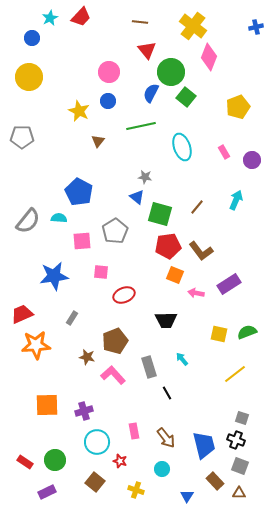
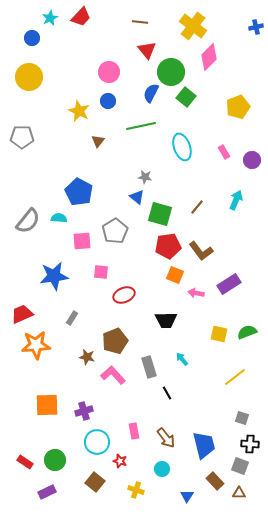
pink diamond at (209, 57): rotated 24 degrees clockwise
yellow line at (235, 374): moved 3 px down
black cross at (236, 440): moved 14 px right, 4 px down; rotated 18 degrees counterclockwise
